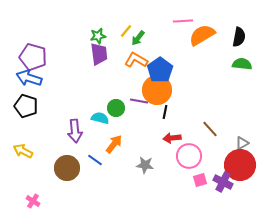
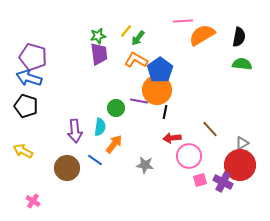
cyan semicircle: moved 9 px down; rotated 84 degrees clockwise
